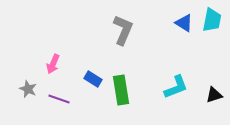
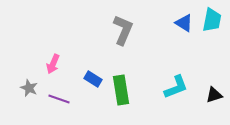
gray star: moved 1 px right, 1 px up
